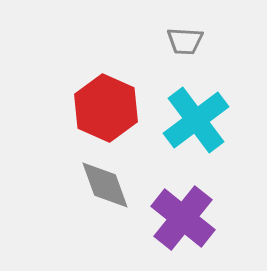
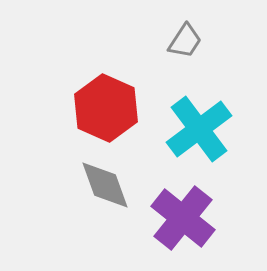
gray trapezoid: rotated 60 degrees counterclockwise
cyan cross: moved 3 px right, 9 px down
